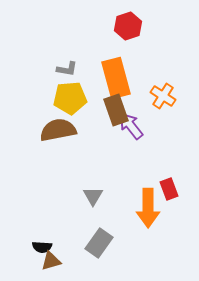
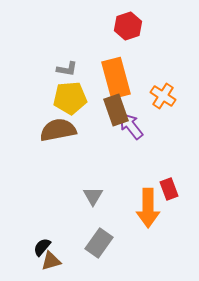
black semicircle: rotated 126 degrees clockwise
